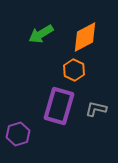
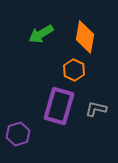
orange diamond: rotated 52 degrees counterclockwise
